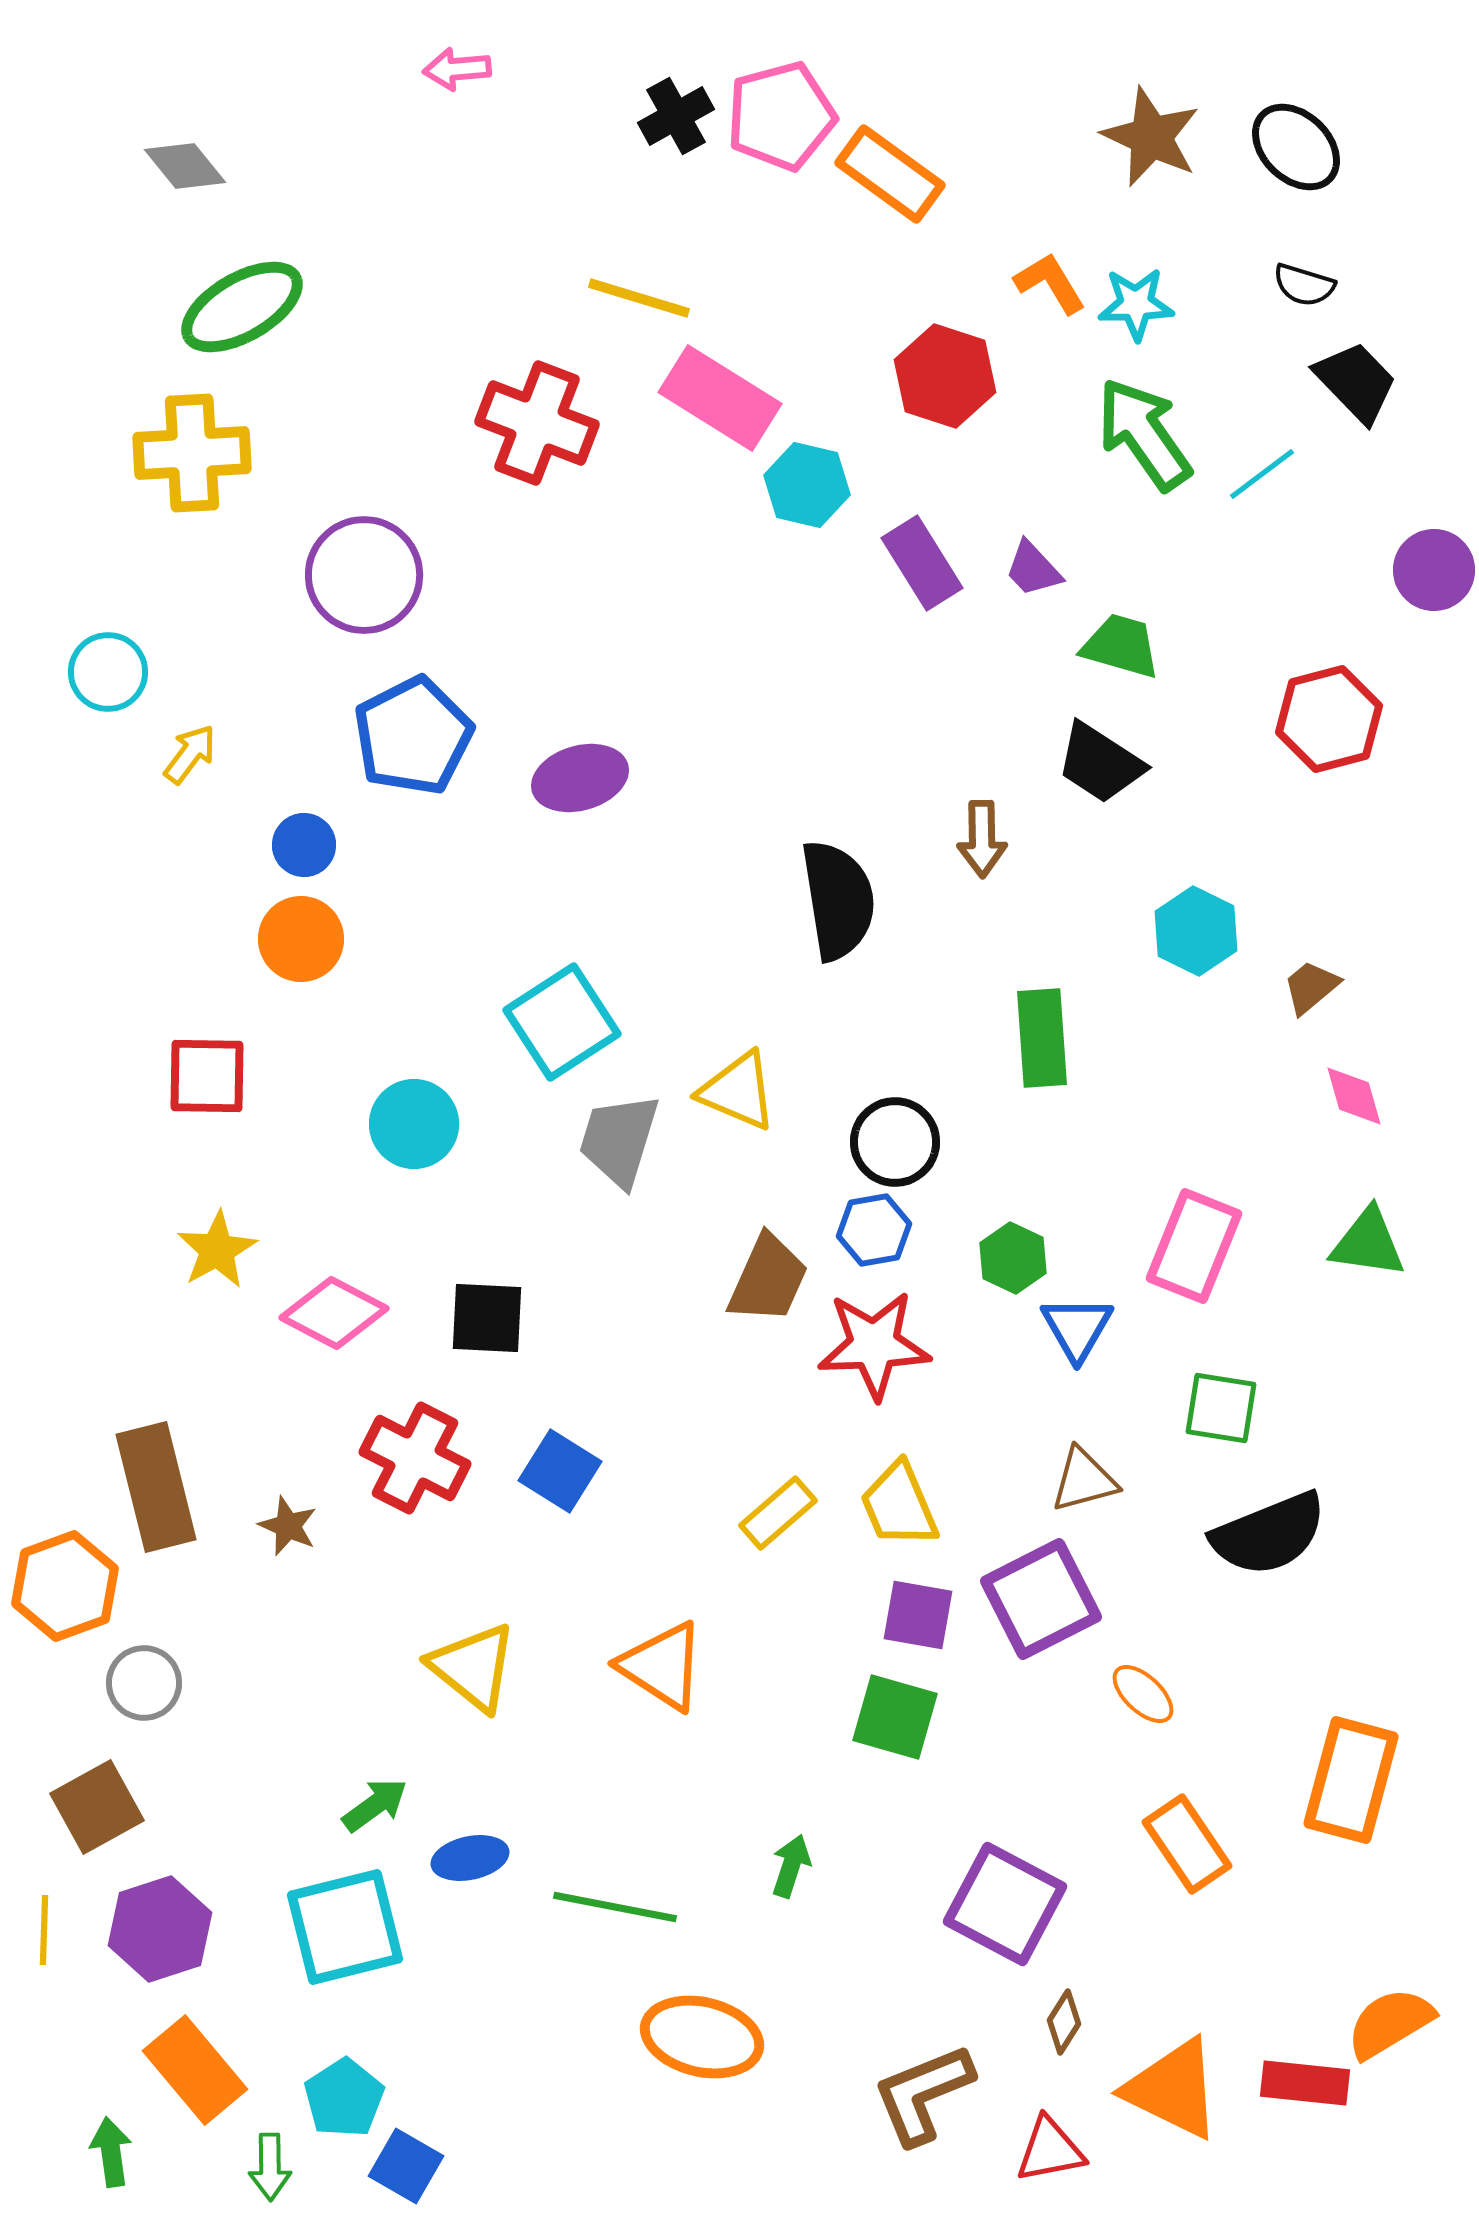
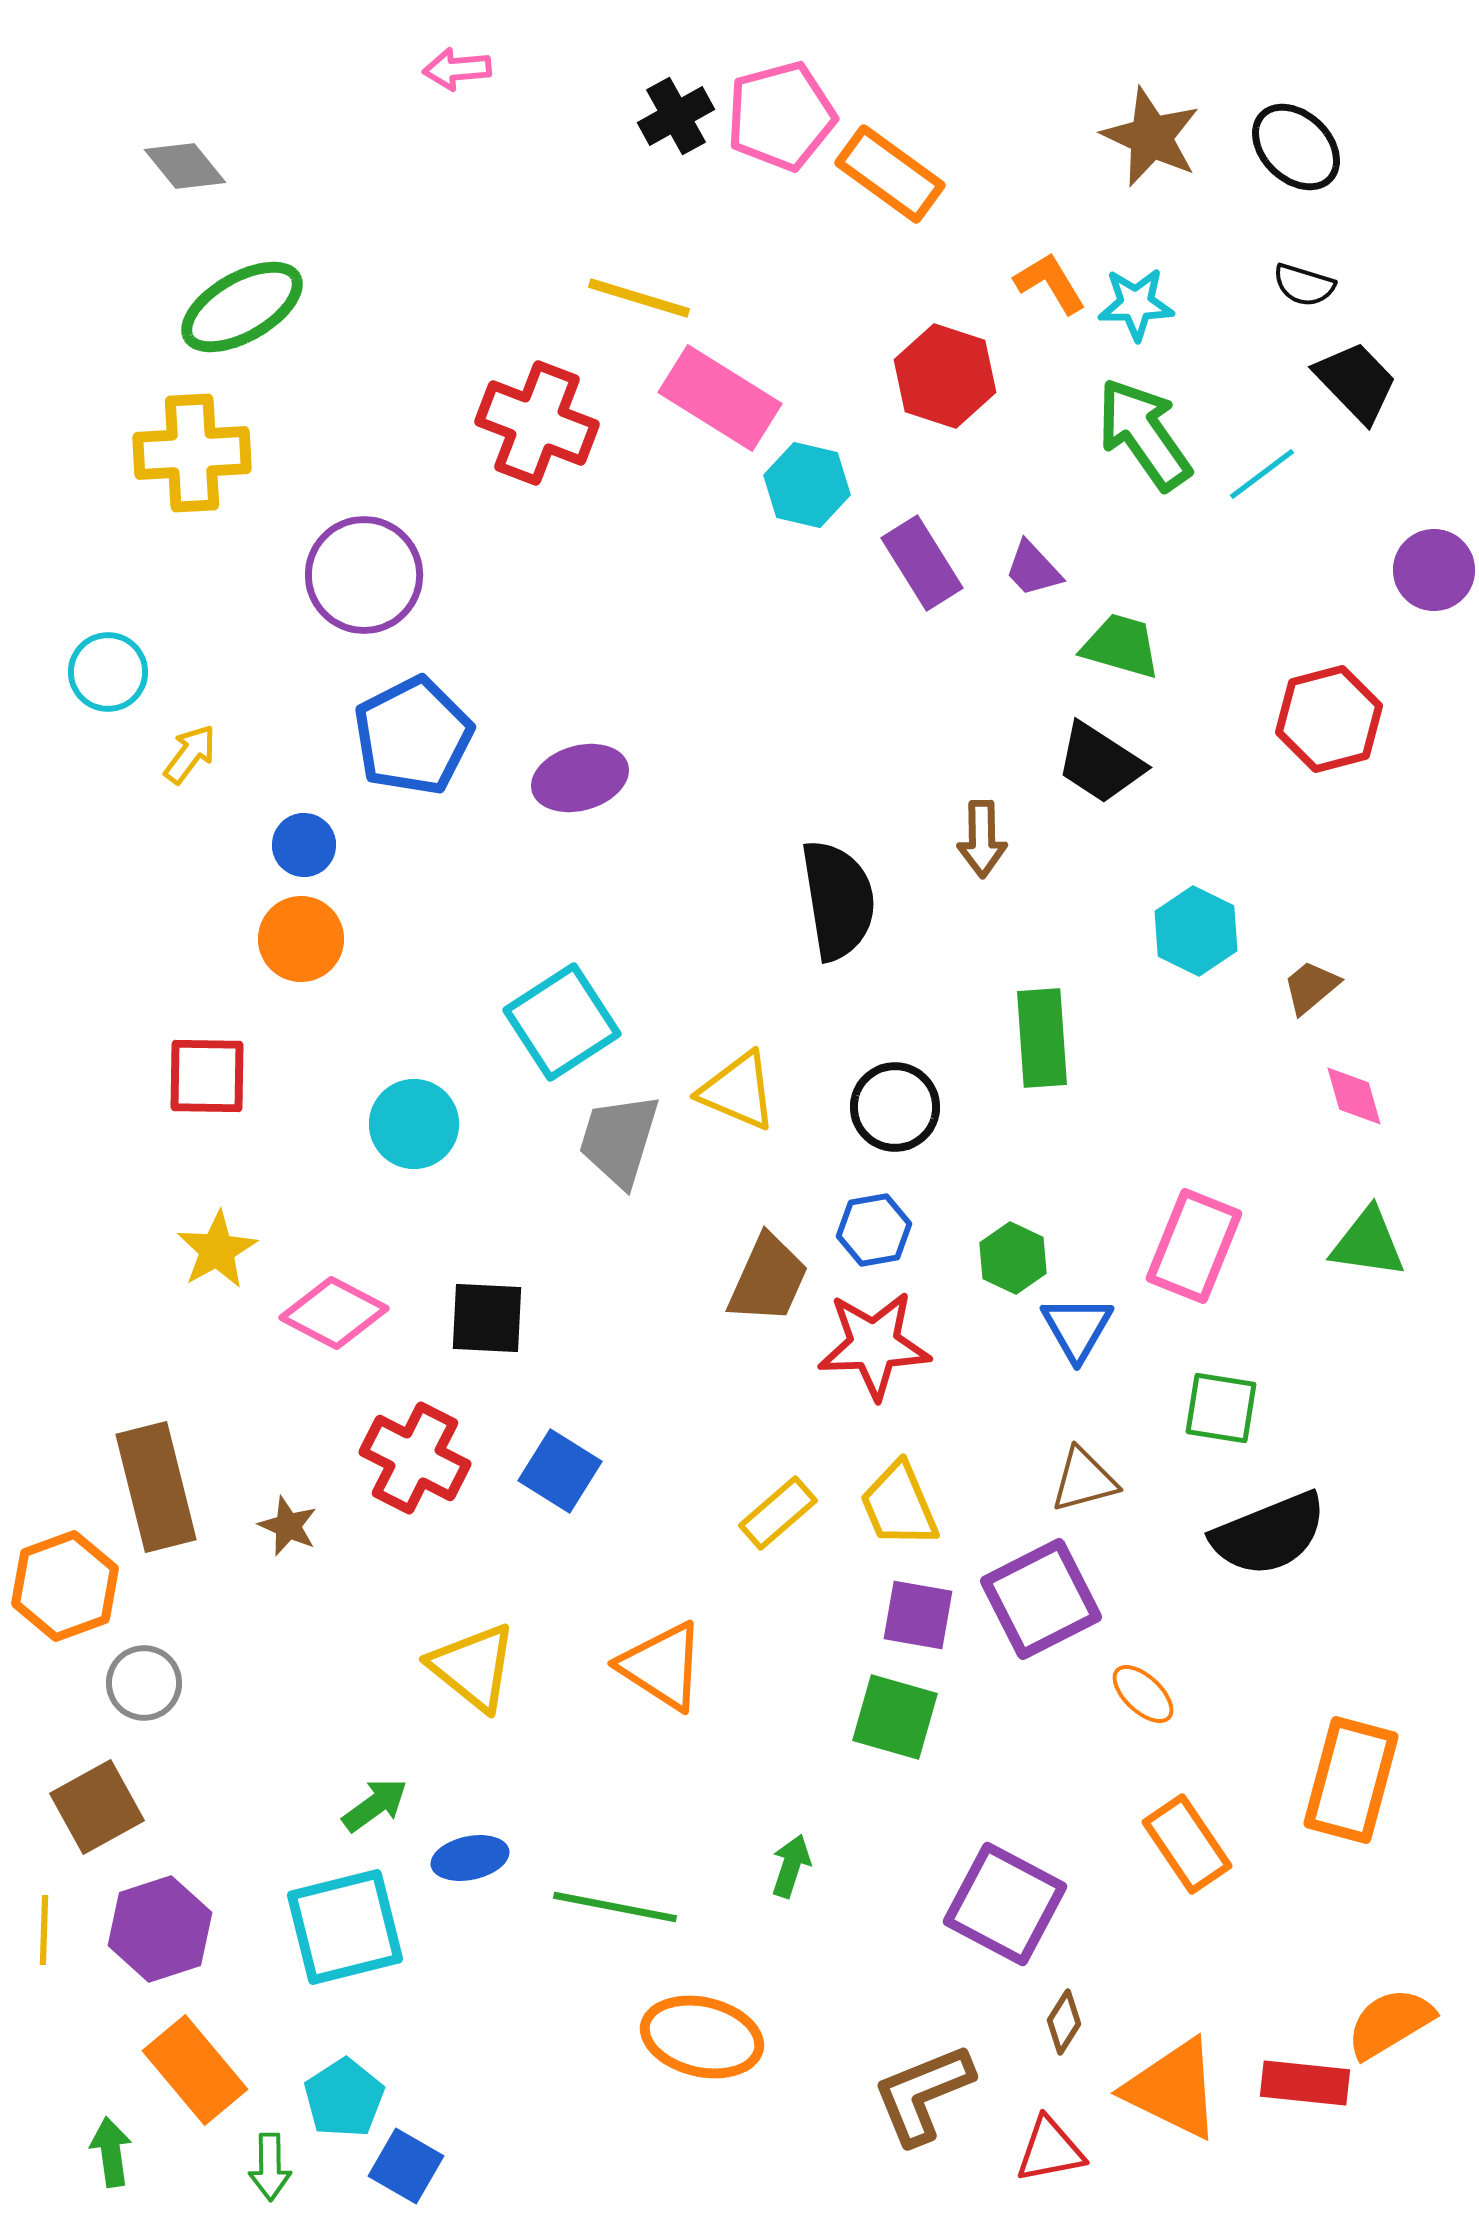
black circle at (895, 1142): moved 35 px up
